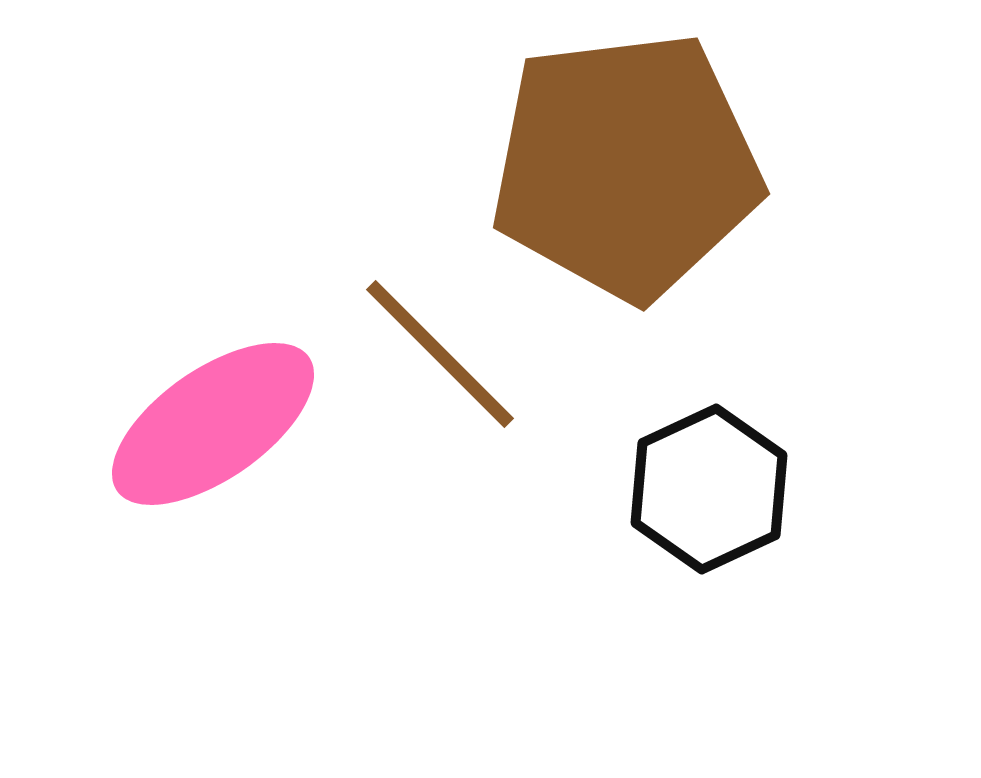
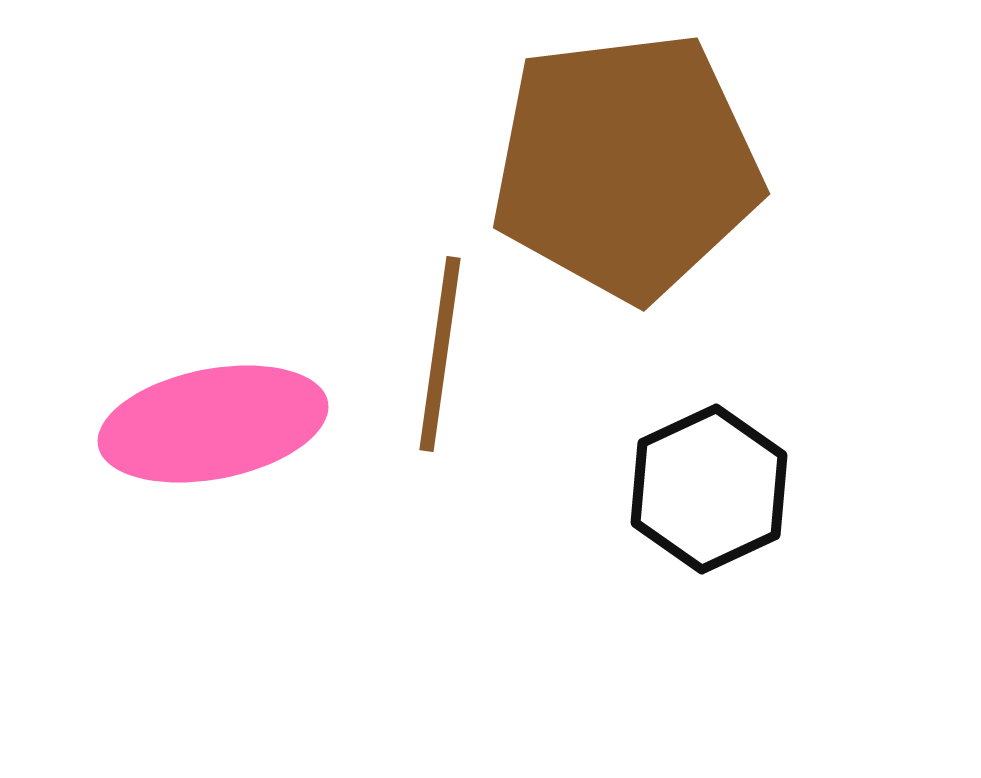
brown line: rotated 53 degrees clockwise
pink ellipse: rotated 24 degrees clockwise
